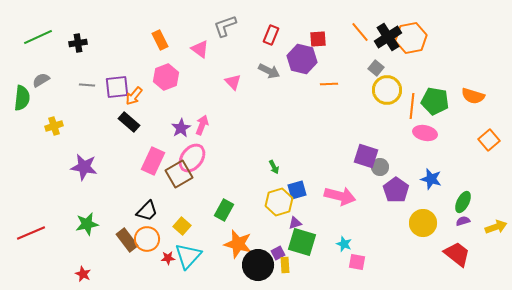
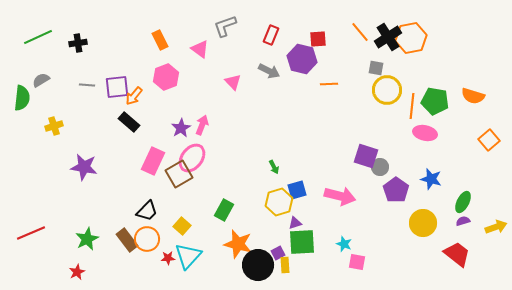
gray square at (376, 68): rotated 28 degrees counterclockwise
green star at (87, 224): moved 15 px down; rotated 15 degrees counterclockwise
green square at (302, 242): rotated 20 degrees counterclockwise
red star at (83, 274): moved 6 px left, 2 px up; rotated 21 degrees clockwise
